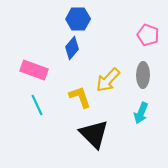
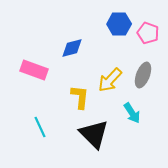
blue hexagon: moved 41 px right, 5 px down
pink pentagon: moved 2 px up
blue diamond: rotated 35 degrees clockwise
gray ellipse: rotated 20 degrees clockwise
yellow arrow: moved 2 px right
yellow L-shape: rotated 25 degrees clockwise
cyan line: moved 3 px right, 22 px down
cyan arrow: moved 9 px left; rotated 55 degrees counterclockwise
